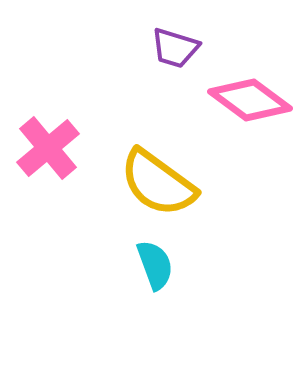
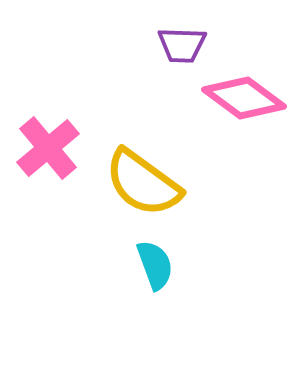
purple trapezoid: moved 7 px right, 3 px up; rotated 15 degrees counterclockwise
pink diamond: moved 6 px left, 2 px up
yellow semicircle: moved 15 px left
